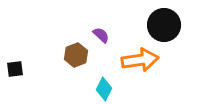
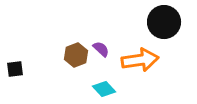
black circle: moved 3 px up
purple semicircle: moved 14 px down
cyan diamond: rotated 70 degrees counterclockwise
